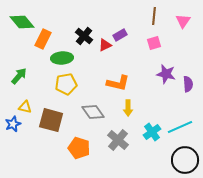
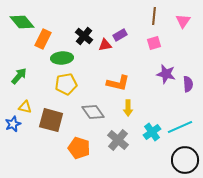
red triangle: rotated 16 degrees clockwise
